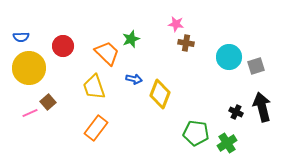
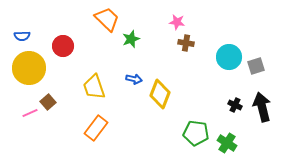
pink star: moved 1 px right, 2 px up
blue semicircle: moved 1 px right, 1 px up
orange trapezoid: moved 34 px up
black cross: moved 1 px left, 7 px up
green cross: rotated 24 degrees counterclockwise
